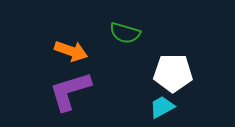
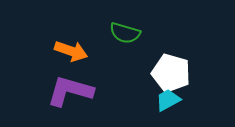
white pentagon: moved 2 px left; rotated 15 degrees clockwise
purple L-shape: rotated 33 degrees clockwise
cyan trapezoid: moved 6 px right, 7 px up
